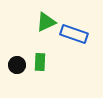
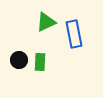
blue rectangle: rotated 60 degrees clockwise
black circle: moved 2 px right, 5 px up
